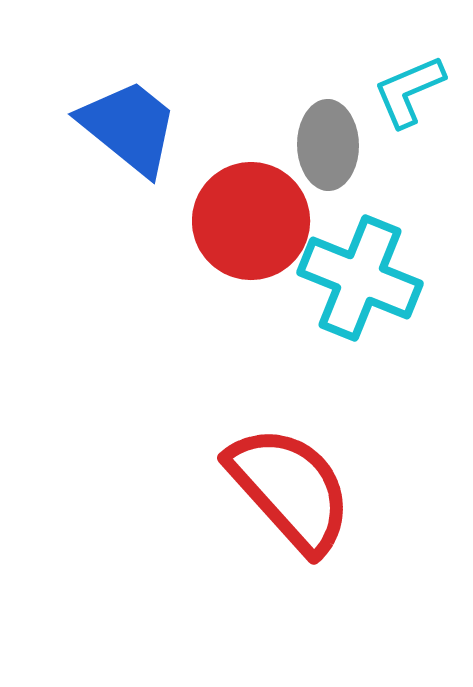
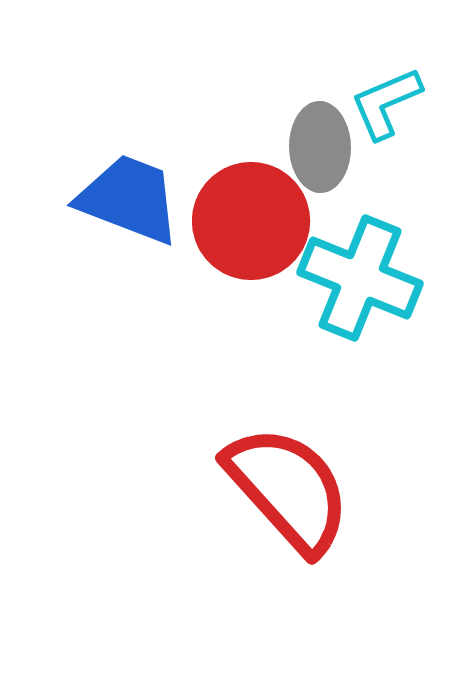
cyan L-shape: moved 23 px left, 12 px down
blue trapezoid: moved 72 px down; rotated 18 degrees counterclockwise
gray ellipse: moved 8 px left, 2 px down
red semicircle: moved 2 px left
